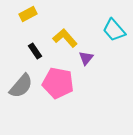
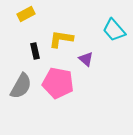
yellow rectangle: moved 2 px left
yellow L-shape: moved 4 px left, 1 px down; rotated 40 degrees counterclockwise
black rectangle: rotated 21 degrees clockwise
purple triangle: moved 1 px down; rotated 28 degrees counterclockwise
gray semicircle: rotated 12 degrees counterclockwise
